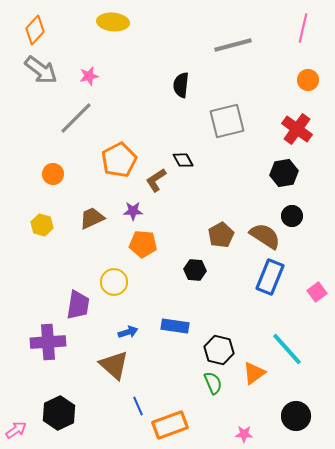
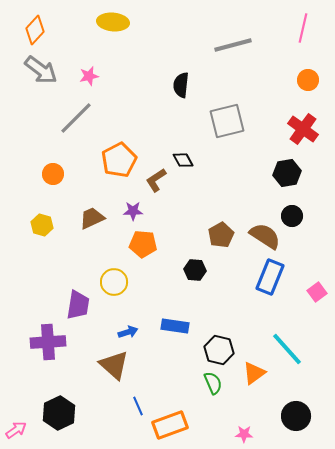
red cross at (297, 129): moved 6 px right
black hexagon at (284, 173): moved 3 px right
